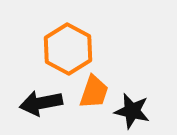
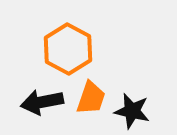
orange trapezoid: moved 3 px left, 6 px down
black arrow: moved 1 px right, 1 px up
